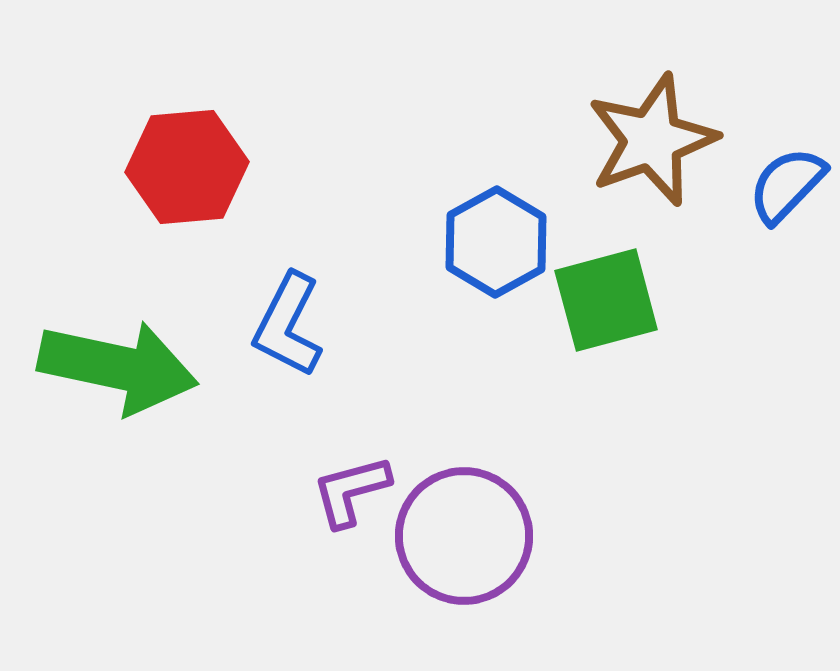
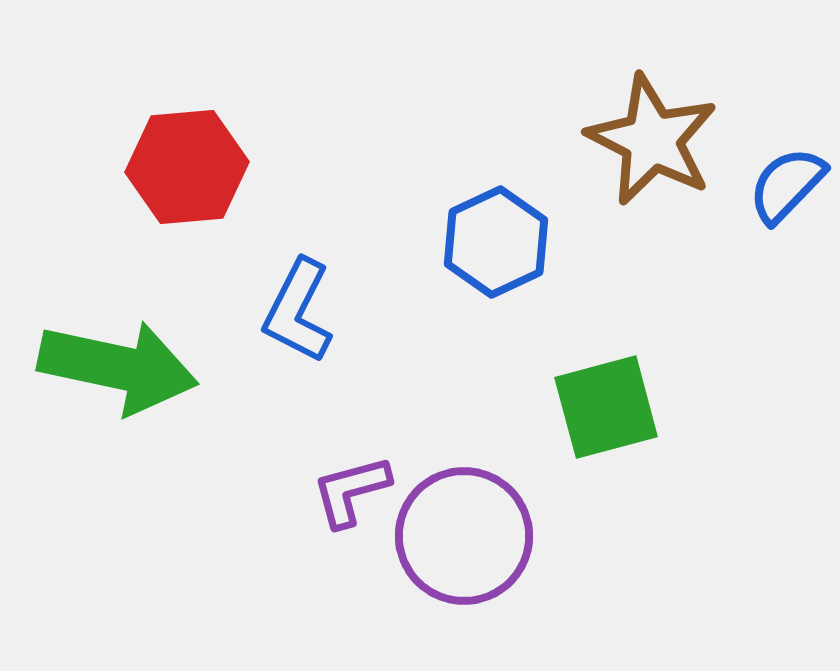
brown star: rotated 25 degrees counterclockwise
blue hexagon: rotated 4 degrees clockwise
green square: moved 107 px down
blue L-shape: moved 10 px right, 14 px up
